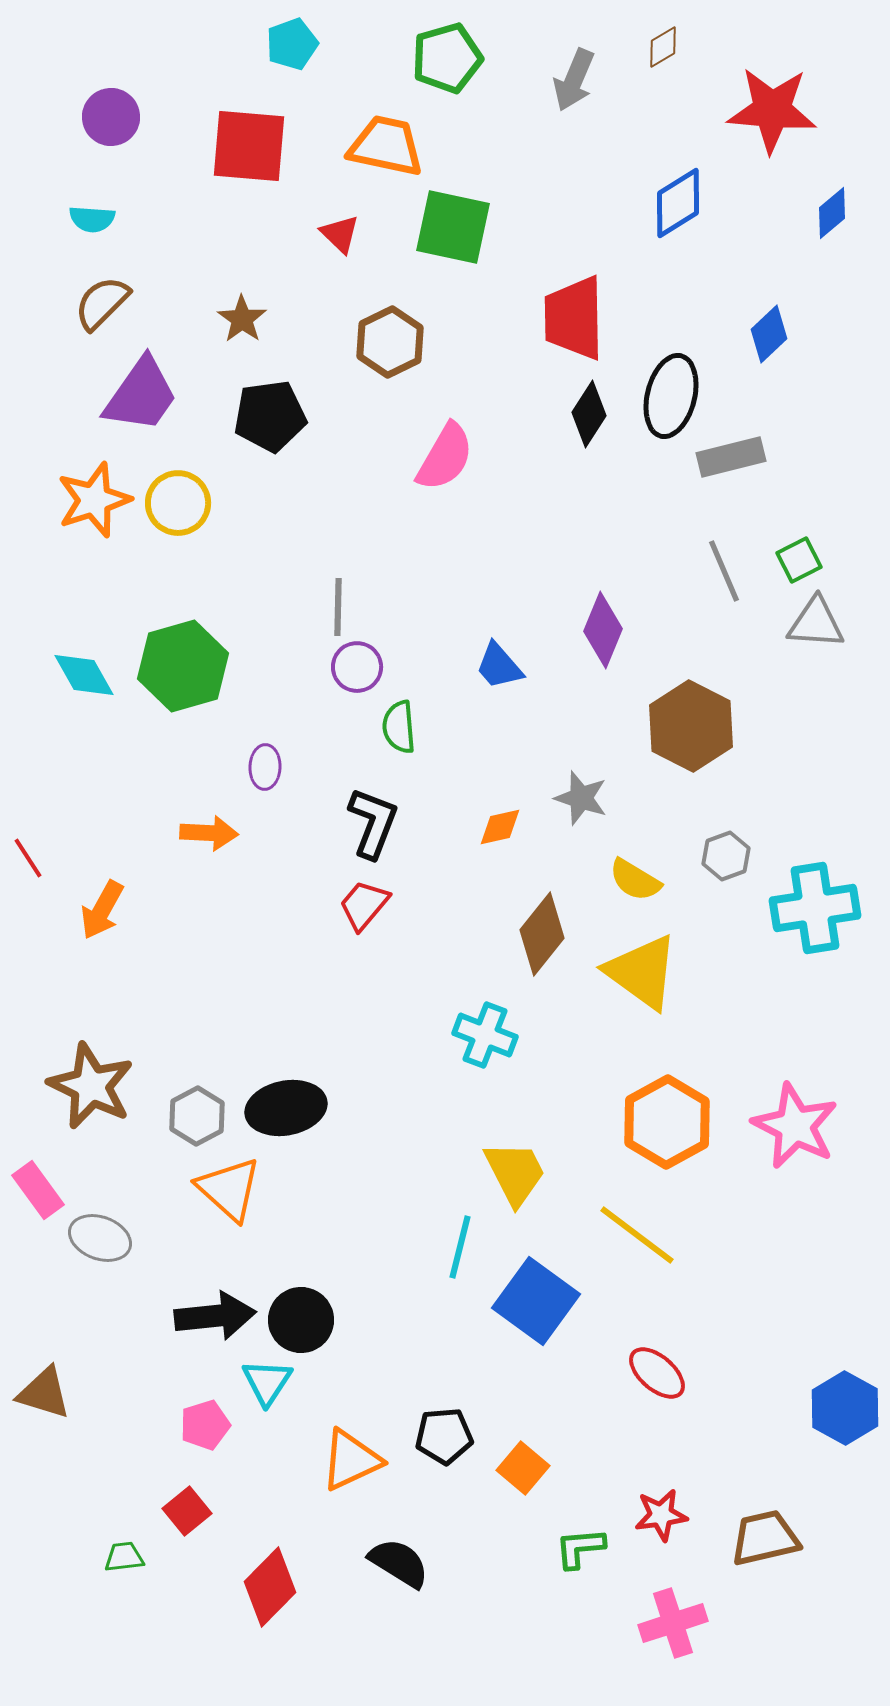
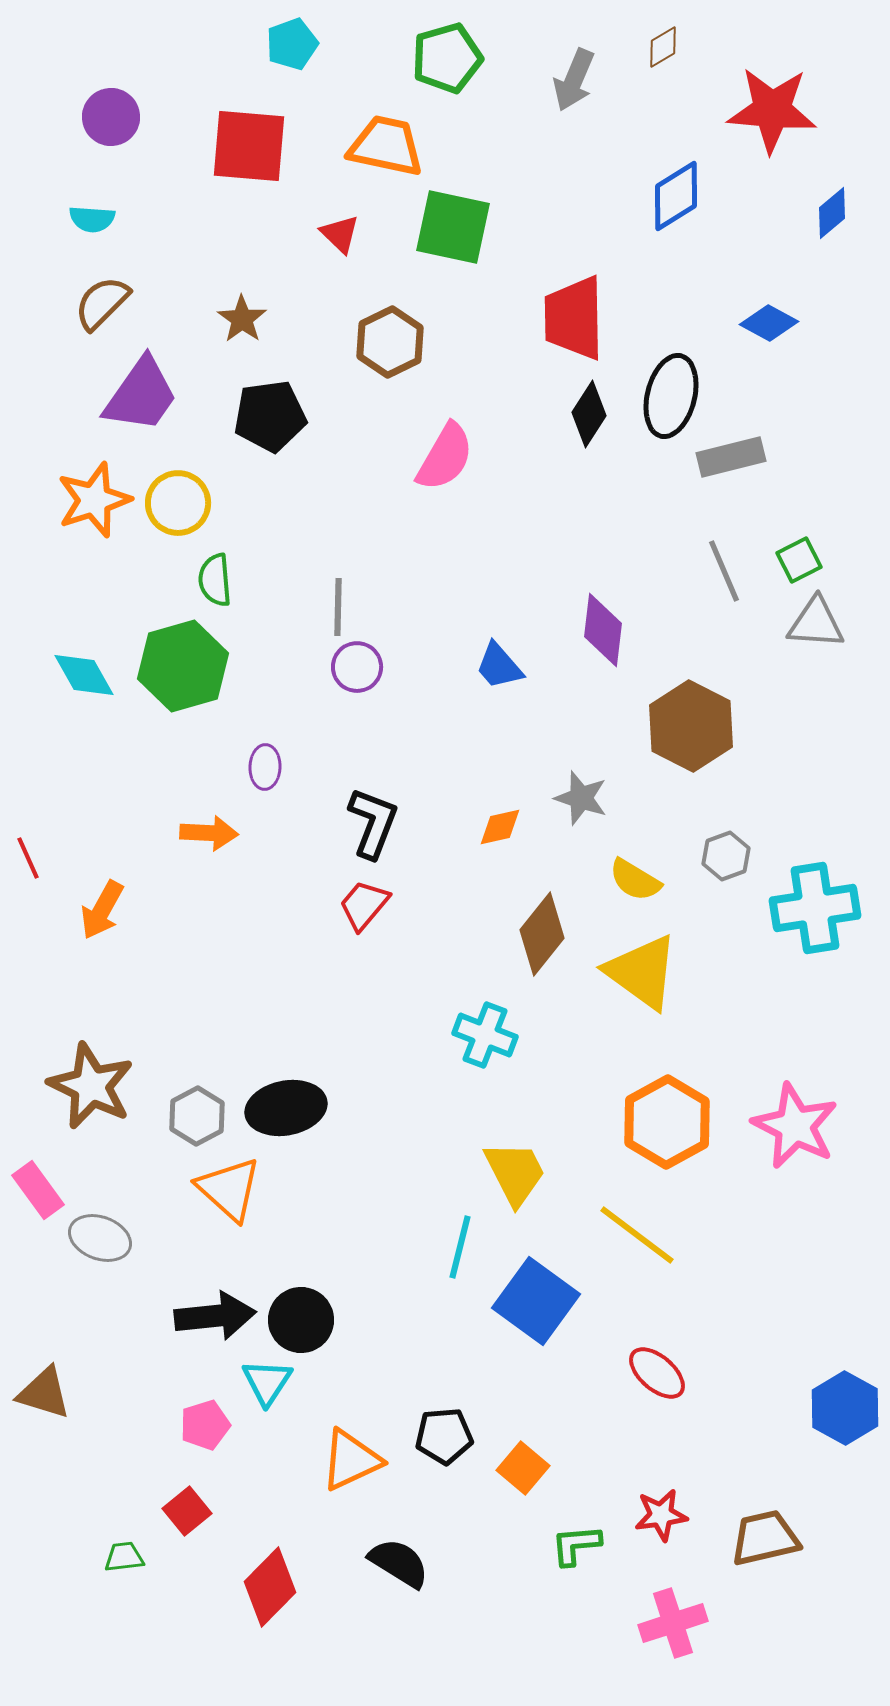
blue diamond at (678, 203): moved 2 px left, 7 px up
blue diamond at (769, 334): moved 11 px up; rotated 72 degrees clockwise
purple diamond at (603, 630): rotated 16 degrees counterclockwise
green semicircle at (399, 727): moved 184 px left, 147 px up
red line at (28, 858): rotated 9 degrees clockwise
green L-shape at (580, 1548): moved 4 px left, 3 px up
